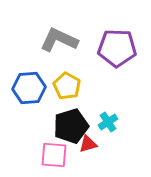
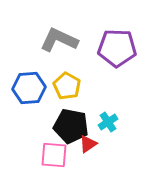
black pentagon: rotated 28 degrees clockwise
red triangle: rotated 18 degrees counterclockwise
